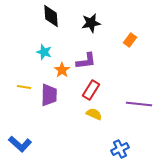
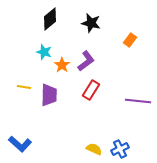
black diamond: moved 1 px left, 3 px down; rotated 55 degrees clockwise
black star: rotated 24 degrees clockwise
purple L-shape: rotated 30 degrees counterclockwise
orange star: moved 5 px up
purple line: moved 1 px left, 3 px up
yellow semicircle: moved 35 px down
